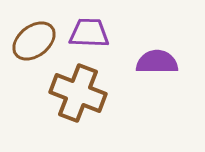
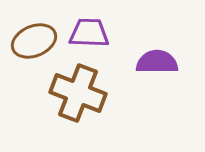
brown ellipse: rotated 15 degrees clockwise
